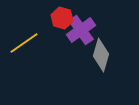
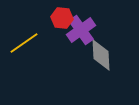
red hexagon: rotated 10 degrees counterclockwise
gray diamond: rotated 20 degrees counterclockwise
